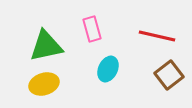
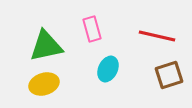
brown square: rotated 20 degrees clockwise
